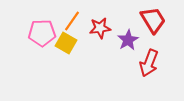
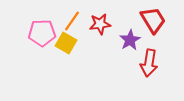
red star: moved 4 px up
purple star: moved 2 px right
red arrow: rotated 12 degrees counterclockwise
